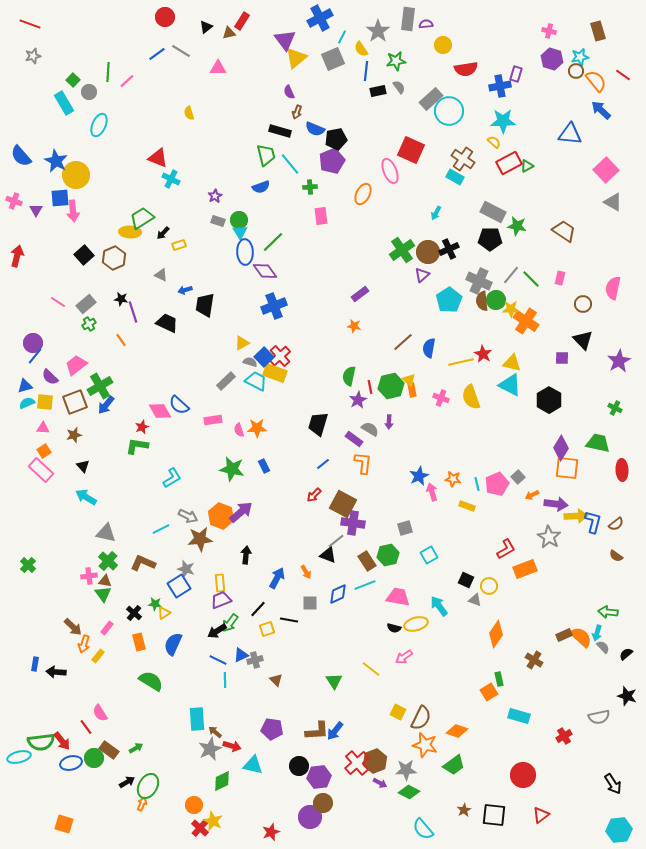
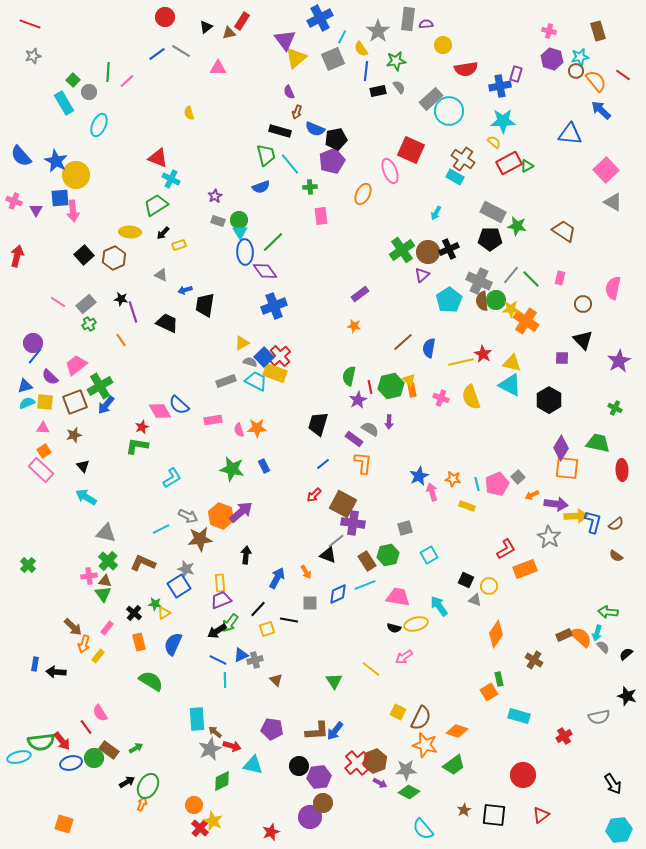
green trapezoid at (142, 218): moved 14 px right, 13 px up
gray rectangle at (226, 381): rotated 24 degrees clockwise
